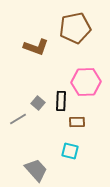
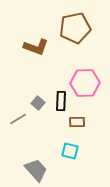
pink hexagon: moved 1 px left, 1 px down
